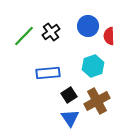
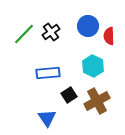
green line: moved 2 px up
cyan hexagon: rotated 15 degrees counterclockwise
blue triangle: moved 23 px left
